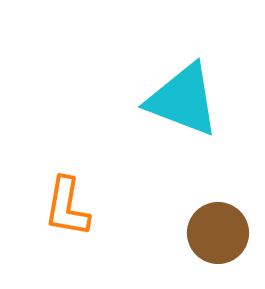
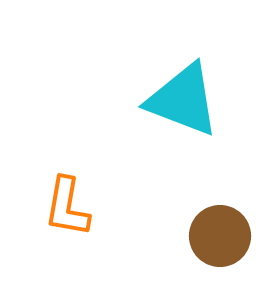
brown circle: moved 2 px right, 3 px down
